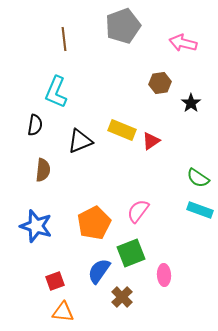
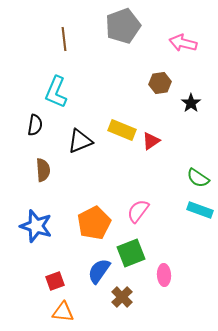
brown semicircle: rotated 10 degrees counterclockwise
